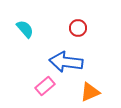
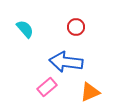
red circle: moved 2 px left, 1 px up
pink rectangle: moved 2 px right, 1 px down
